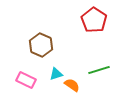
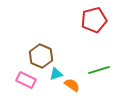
red pentagon: rotated 25 degrees clockwise
brown hexagon: moved 11 px down
